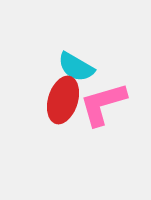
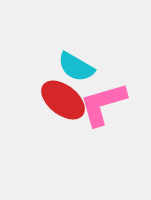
red ellipse: rotated 69 degrees counterclockwise
